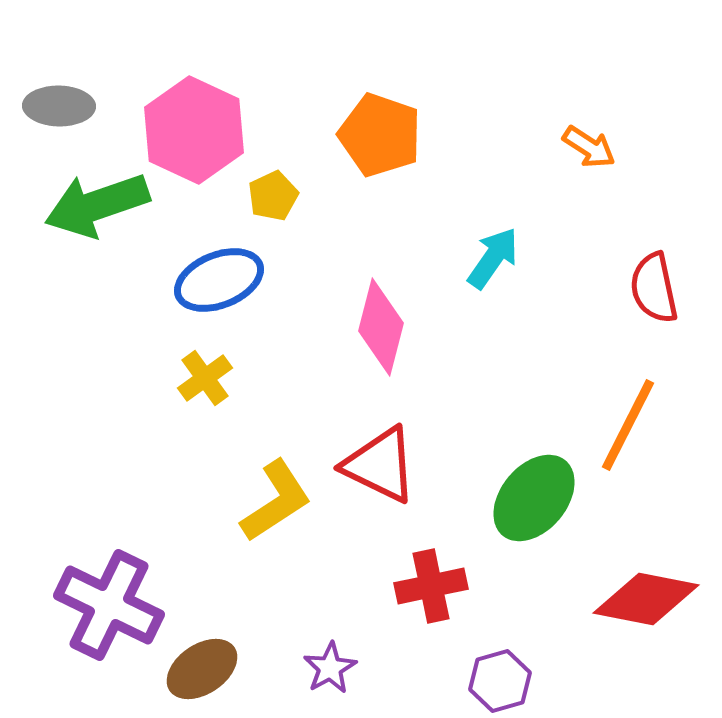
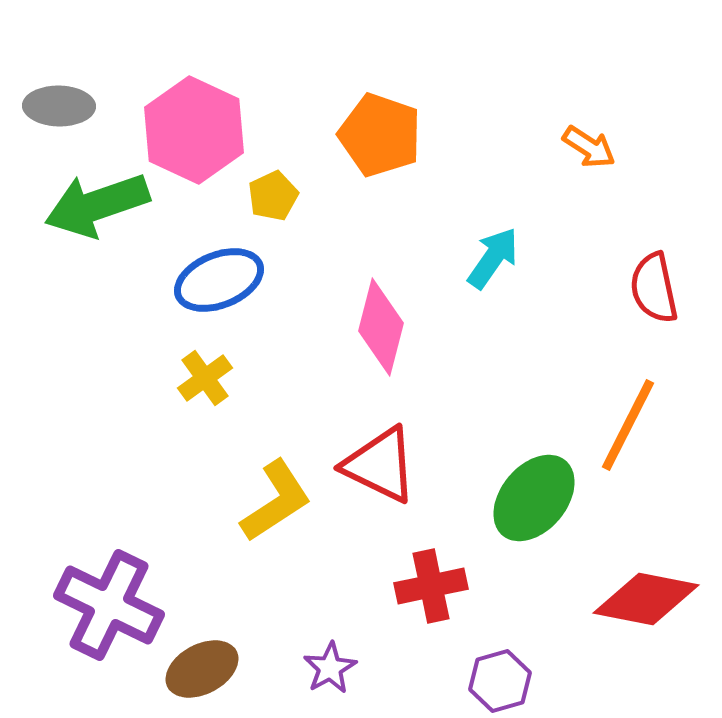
brown ellipse: rotated 6 degrees clockwise
